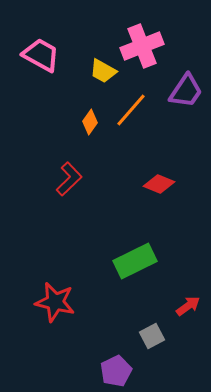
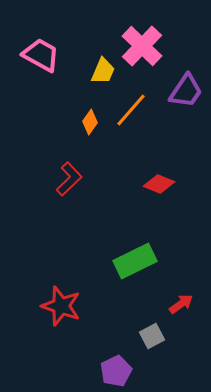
pink cross: rotated 24 degrees counterclockwise
yellow trapezoid: rotated 96 degrees counterclockwise
red star: moved 6 px right, 4 px down; rotated 6 degrees clockwise
red arrow: moved 7 px left, 2 px up
